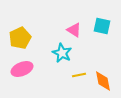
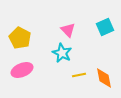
cyan square: moved 3 px right, 1 px down; rotated 36 degrees counterclockwise
pink triangle: moved 6 px left; rotated 14 degrees clockwise
yellow pentagon: rotated 20 degrees counterclockwise
pink ellipse: moved 1 px down
orange diamond: moved 1 px right, 3 px up
